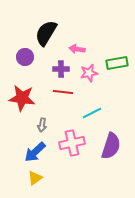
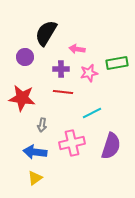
blue arrow: rotated 50 degrees clockwise
